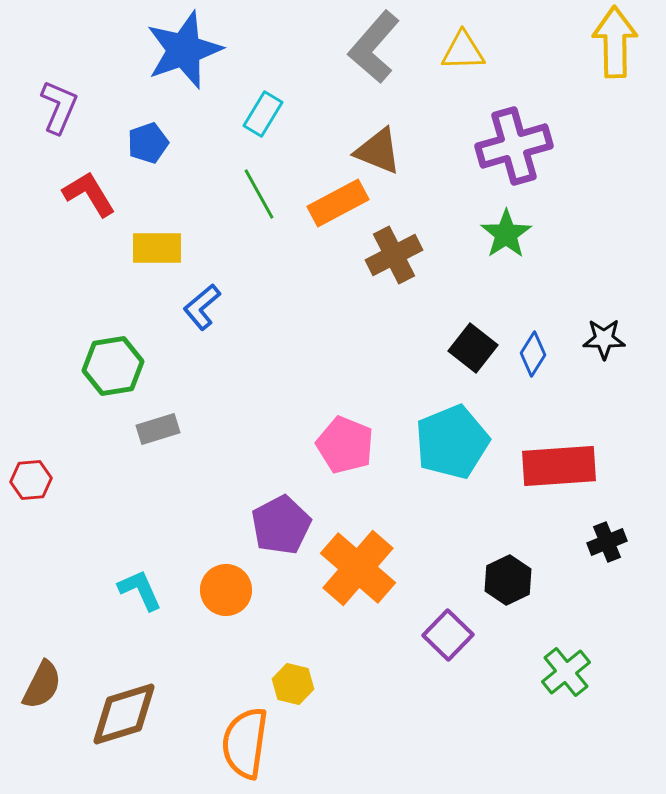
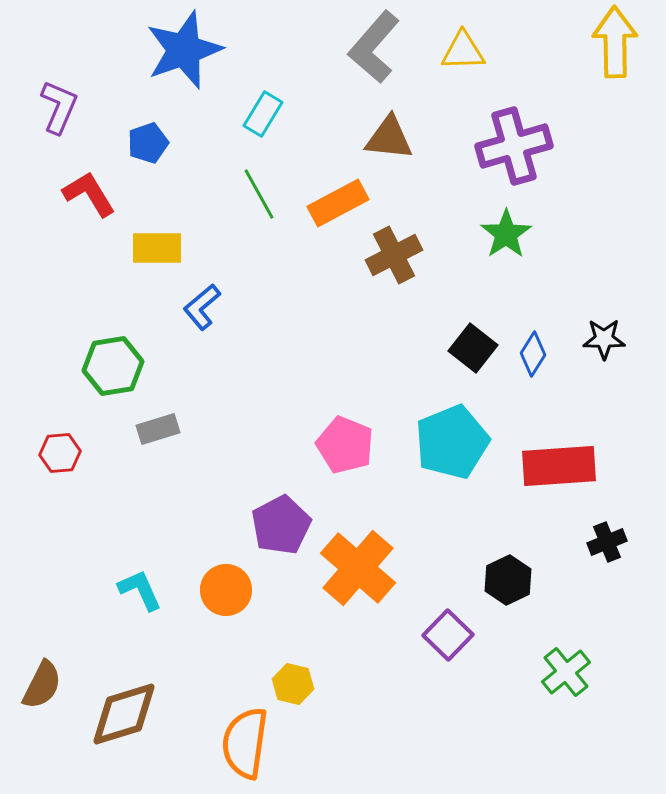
brown triangle: moved 11 px right, 13 px up; rotated 16 degrees counterclockwise
red hexagon: moved 29 px right, 27 px up
